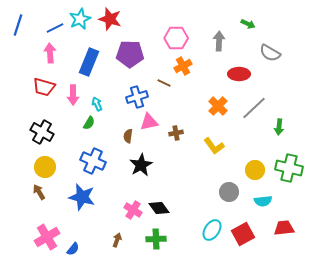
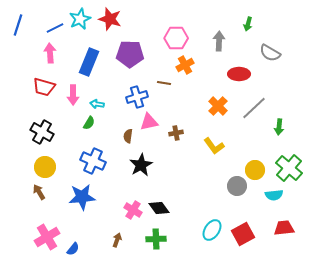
green arrow at (248, 24): rotated 80 degrees clockwise
orange cross at (183, 66): moved 2 px right, 1 px up
brown line at (164, 83): rotated 16 degrees counterclockwise
cyan arrow at (97, 104): rotated 56 degrees counterclockwise
green cross at (289, 168): rotated 28 degrees clockwise
gray circle at (229, 192): moved 8 px right, 6 px up
blue star at (82, 197): rotated 20 degrees counterclockwise
cyan semicircle at (263, 201): moved 11 px right, 6 px up
